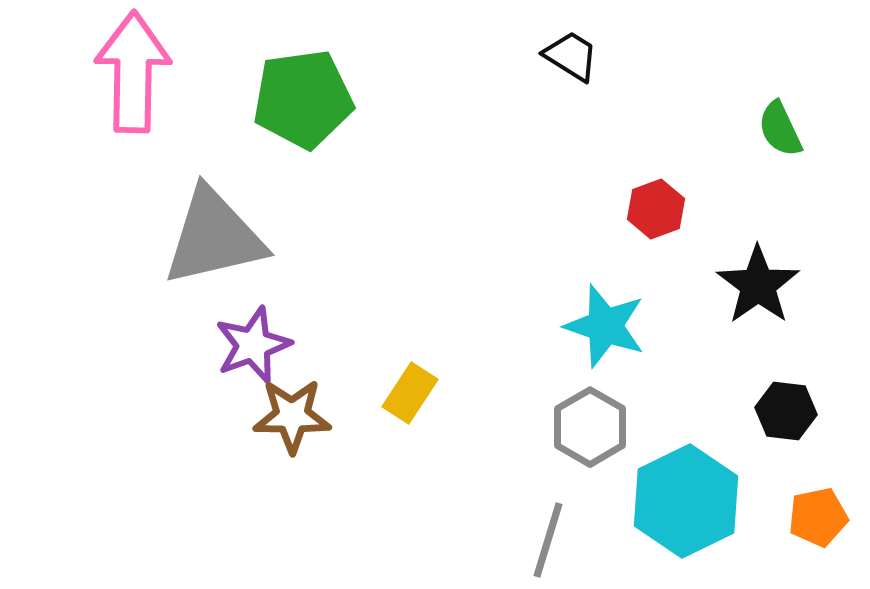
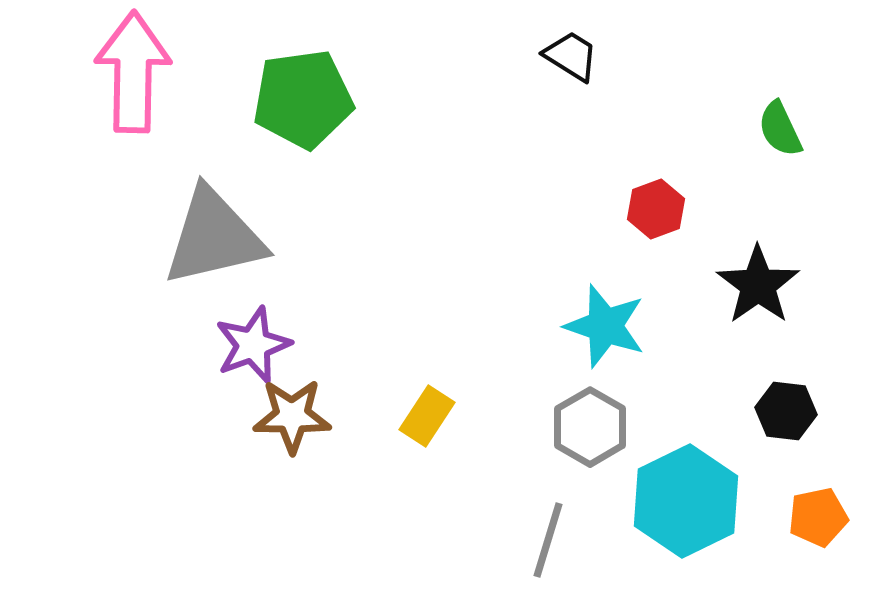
yellow rectangle: moved 17 px right, 23 px down
